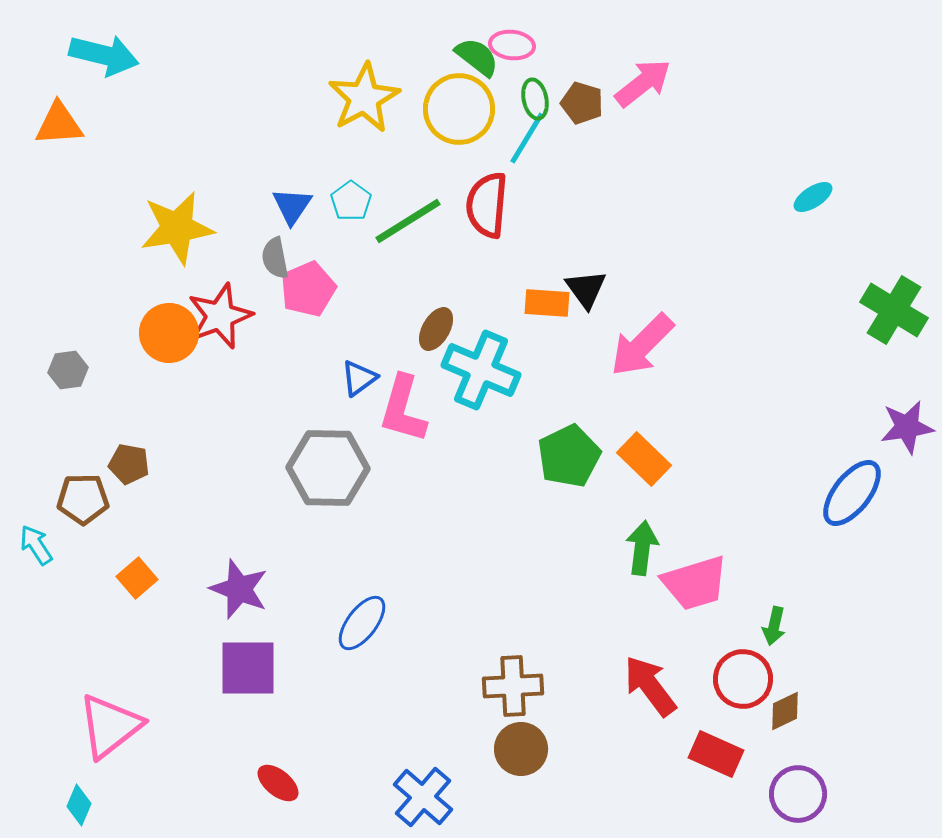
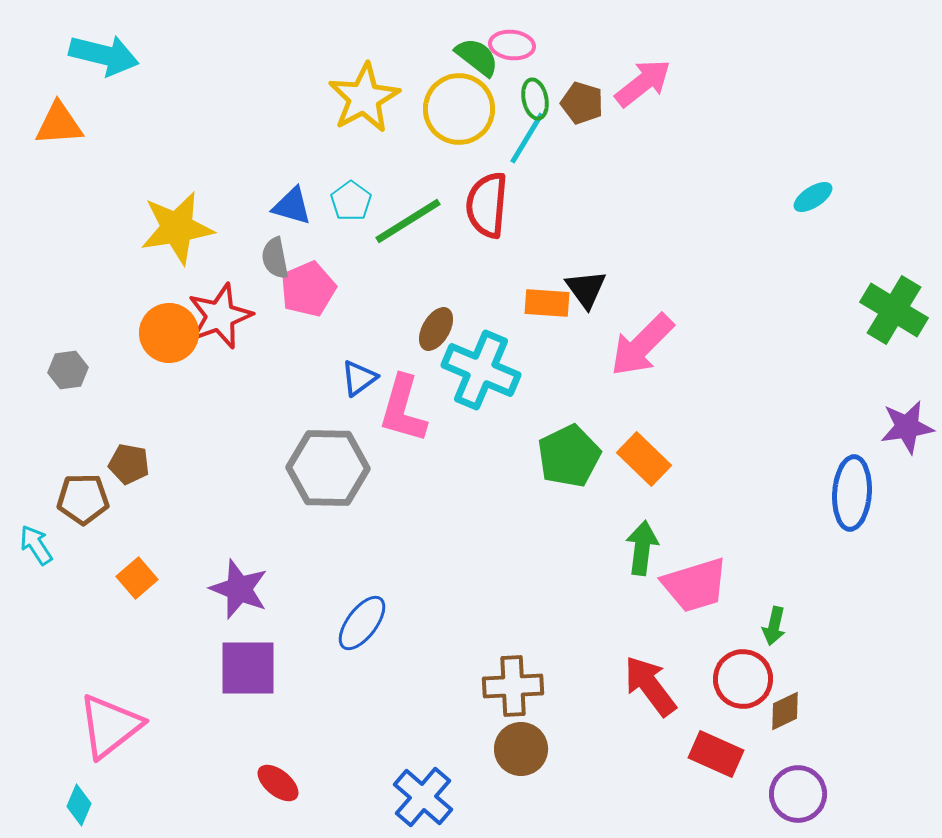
blue triangle at (292, 206): rotated 48 degrees counterclockwise
blue ellipse at (852, 493): rotated 34 degrees counterclockwise
pink trapezoid at (695, 583): moved 2 px down
